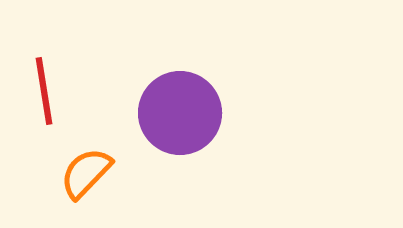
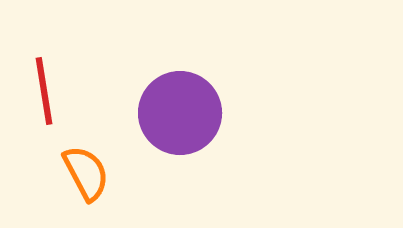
orange semicircle: rotated 108 degrees clockwise
